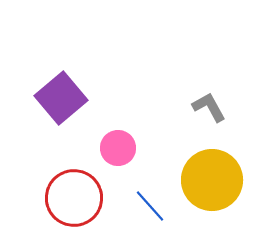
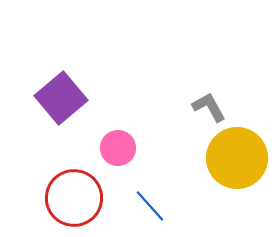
yellow circle: moved 25 px right, 22 px up
